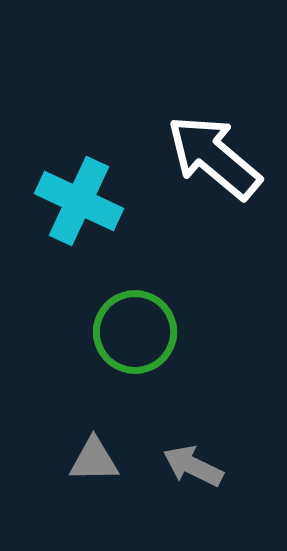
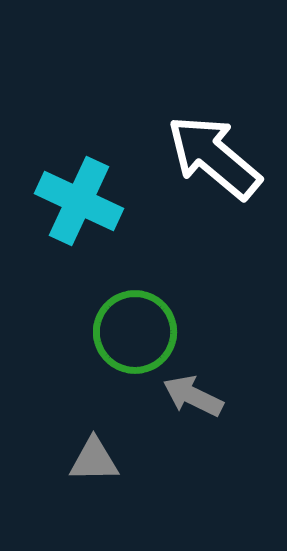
gray arrow: moved 70 px up
